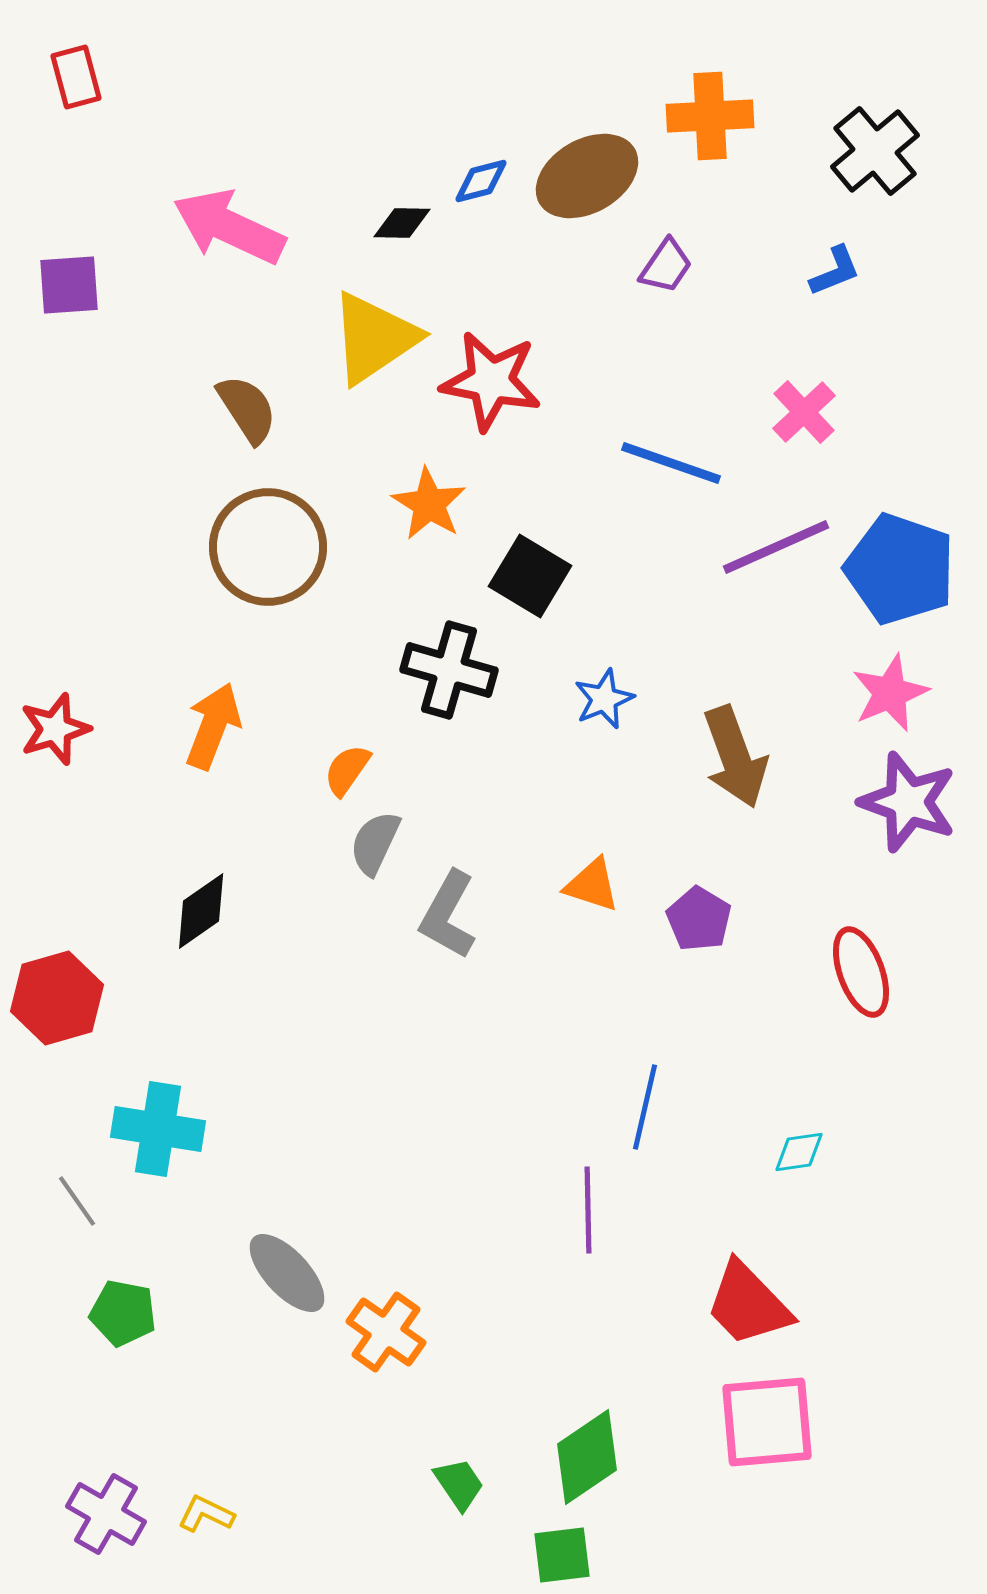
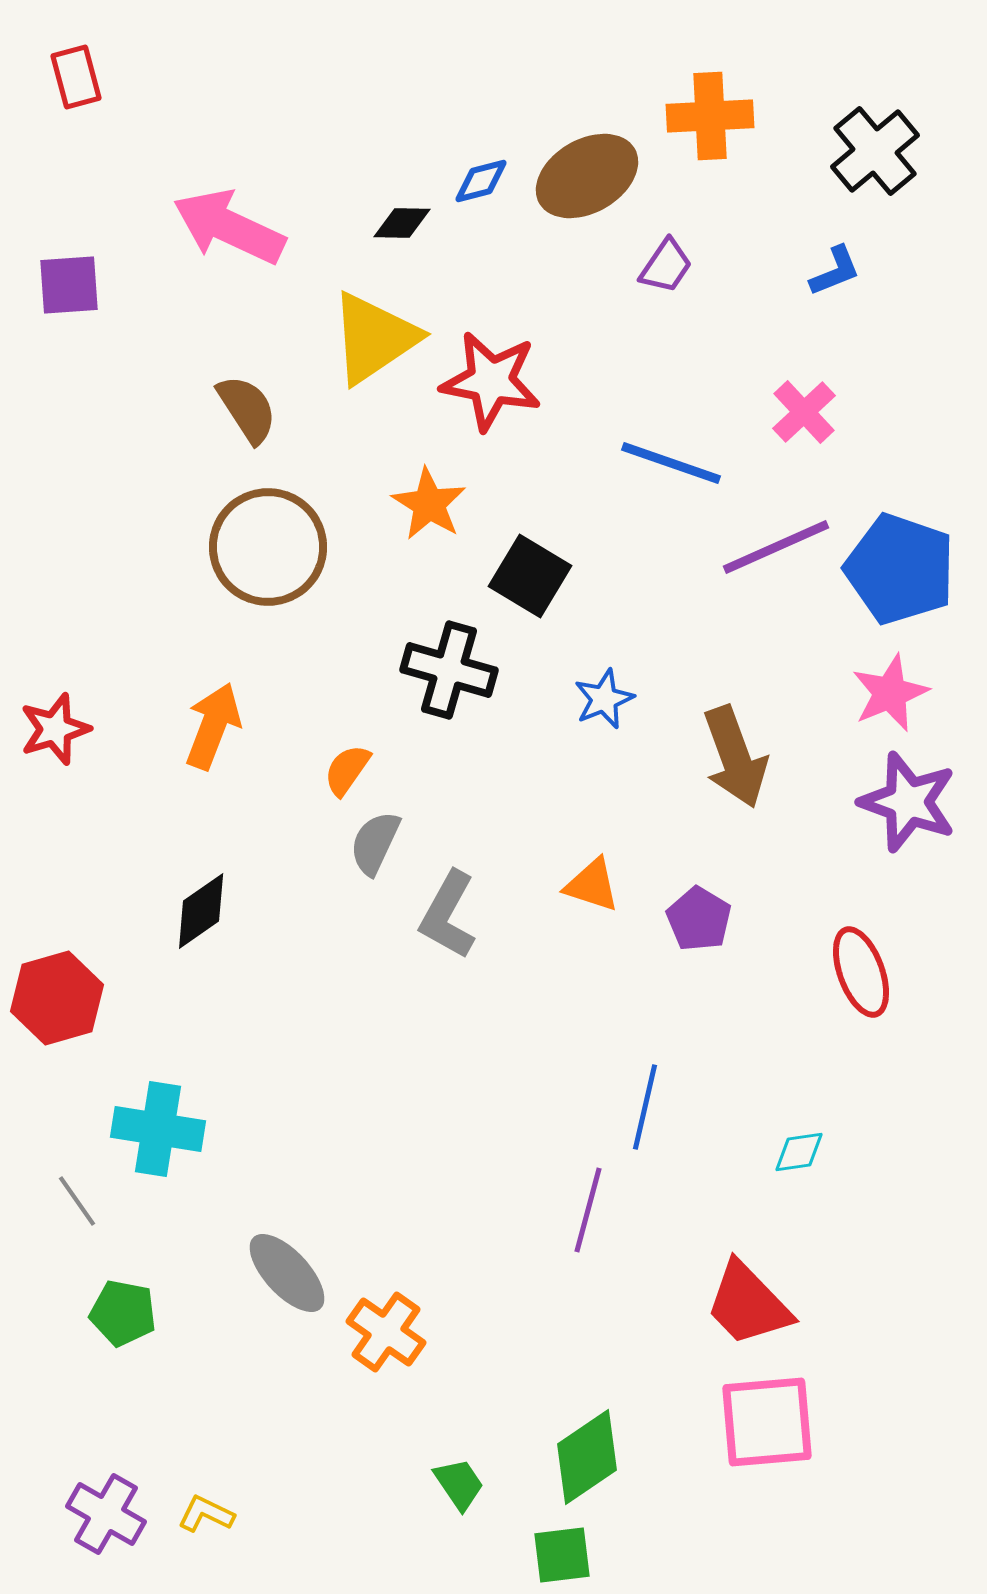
purple line at (588, 1210): rotated 16 degrees clockwise
